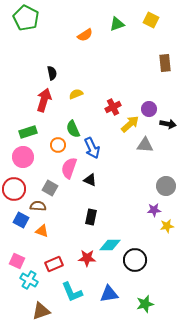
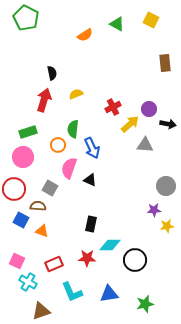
green triangle: rotated 49 degrees clockwise
green semicircle: rotated 30 degrees clockwise
black rectangle: moved 7 px down
cyan cross: moved 1 px left, 2 px down
